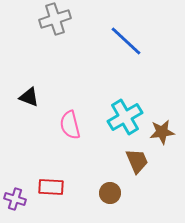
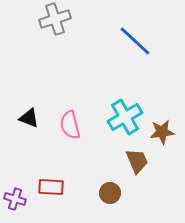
blue line: moved 9 px right
black triangle: moved 21 px down
